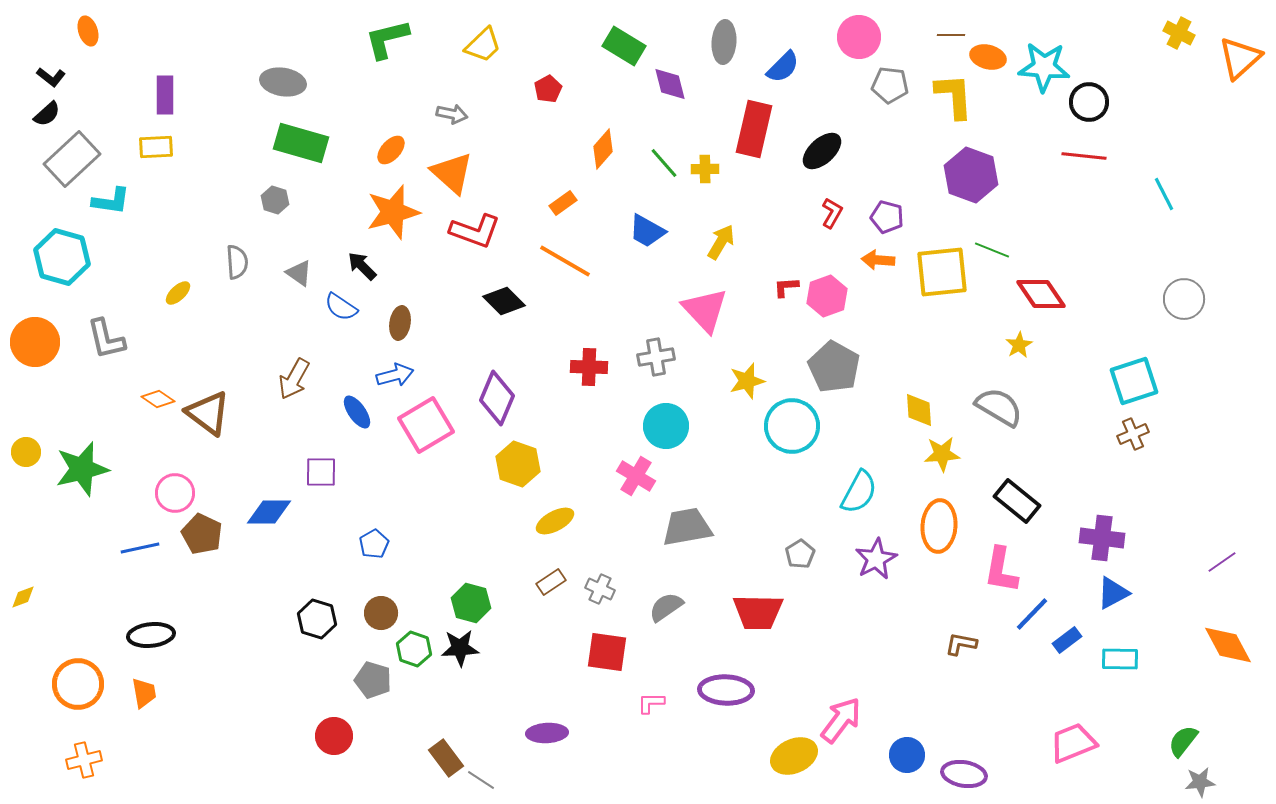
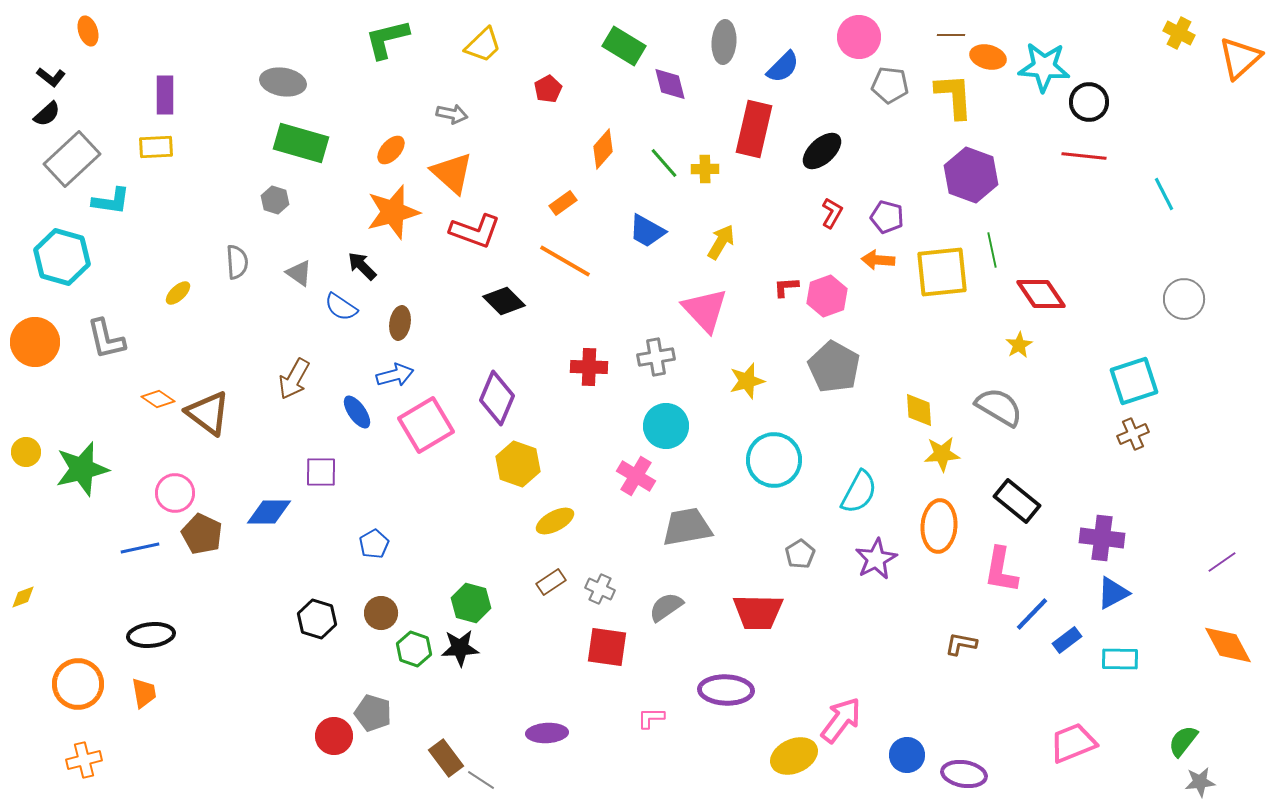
green line at (992, 250): rotated 56 degrees clockwise
cyan circle at (792, 426): moved 18 px left, 34 px down
red square at (607, 652): moved 5 px up
gray pentagon at (373, 680): moved 33 px down
pink L-shape at (651, 703): moved 15 px down
